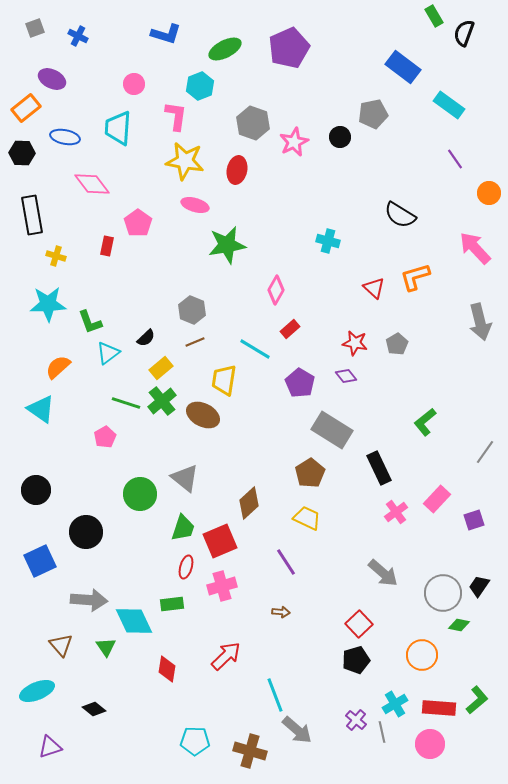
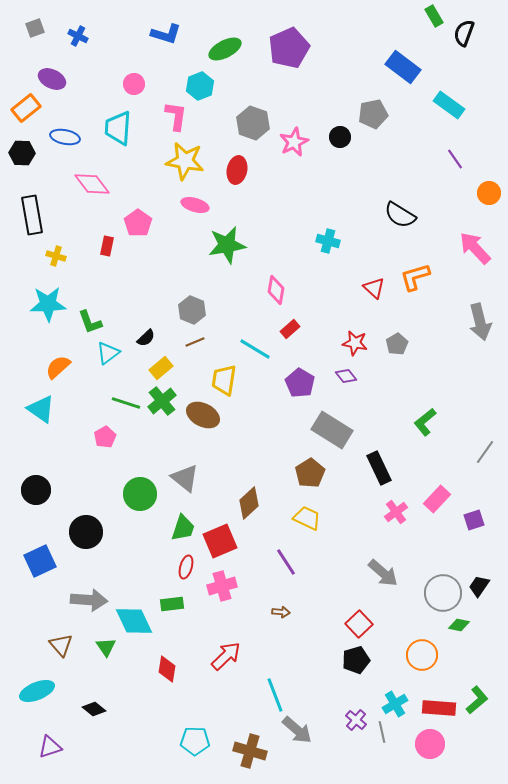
pink diamond at (276, 290): rotated 20 degrees counterclockwise
